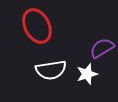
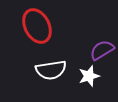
purple semicircle: moved 2 px down
white star: moved 2 px right, 2 px down
